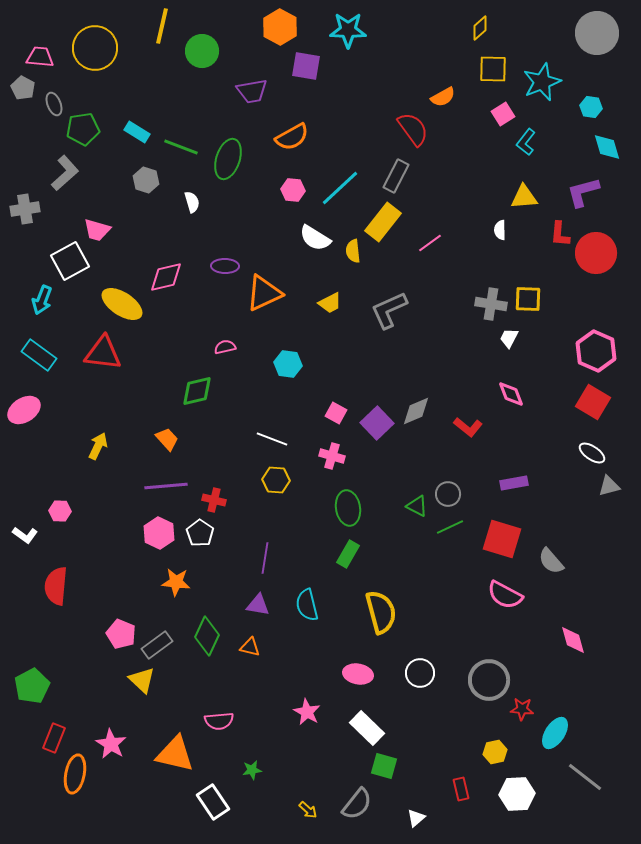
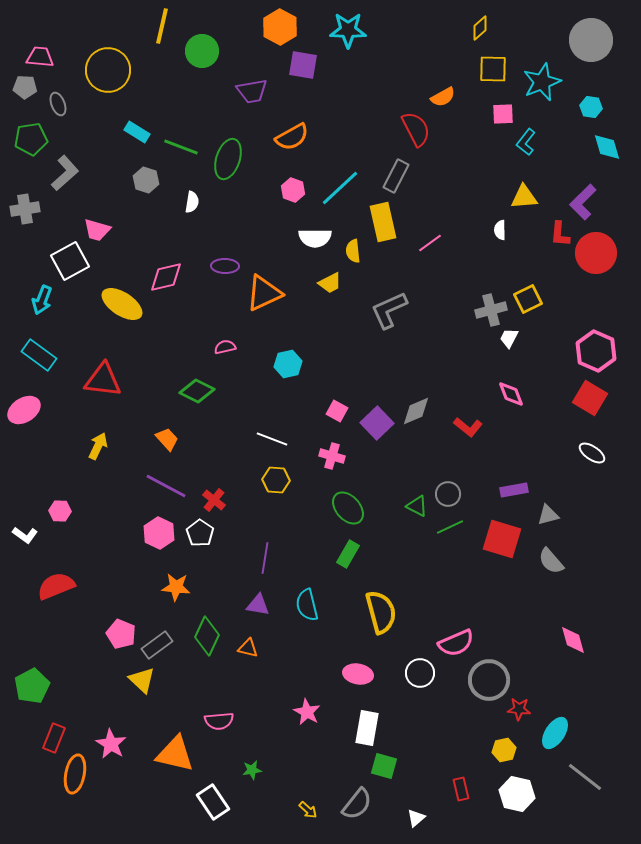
gray circle at (597, 33): moved 6 px left, 7 px down
yellow circle at (95, 48): moved 13 px right, 22 px down
purple square at (306, 66): moved 3 px left, 1 px up
gray pentagon at (23, 88): moved 2 px right, 1 px up; rotated 25 degrees counterclockwise
gray ellipse at (54, 104): moved 4 px right
pink square at (503, 114): rotated 30 degrees clockwise
green pentagon at (83, 129): moved 52 px left, 10 px down
red semicircle at (413, 129): moved 3 px right; rotated 9 degrees clockwise
pink hexagon at (293, 190): rotated 15 degrees clockwise
purple L-shape at (583, 192): moved 10 px down; rotated 30 degrees counterclockwise
white semicircle at (192, 202): rotated 25 degrees clockwise
yellow rectangle at (383, 222): rotated 51 degrees counterclockwise
white semicircle at (315, 238): rotated 32 degrees counterclockwise
yellow square at (528, 299): rotated 28 degrees counterclockwise
yellow trapezoid at (330, 303): moved 20 px up
gray cross at (491, 304): moved 6 px down; rotated 24 degrees counterclockwise
red triangle at (103, 353): moved 27 px down
cyan hexagon at (288, 364): rotated 20 degrees counterclockwise
green diamond at (197, 391): rotated 40 degrees clockwise
red square at (593, 402): moved 3 px left, 4 px up
pink square at (336, 413): moved 1 px right, 2 px up
purple rectangle at (514, 483): moved 7 px down
purple line at (166, 486): rotated 33 degrees clockwise
gray triangle at (609, 486): moved 61 px left, 29 px down
red cross at (214, 500): rotated 25 degrees clockwise
green ellipse at (348, 508): rotated 32 degrees counterclockwise
orange star at (176, 582): moved 5 px down
red semicircle at (56, 586): rotated 63 degrees clockwise
pink semicircle at (505, 595): moved 49 px left, 48 px down; rotated 51 degrees counterclockwise
orange triangle at (250, 647): moved 2 px left, 1 px down
red star at (522, 709): moved 3 px left
white rectangle at (367, 728): rotated 56 degrees clockwise
yellow hexagon at (495, 752): moved 9 px right, 2 px up
white hexagon at (517, 794): rotated 16 degrees clockwise
